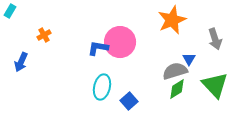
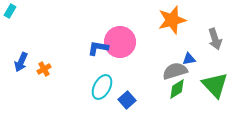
orange star: rotated 8 degrees clockwise
orange cross: moved 34 px down
blue triangle: rotated 48 degrees clockwise
cyan ellipse: rotated 15 degrees clockwise
blue square: moved 2 px left, 1 px up
